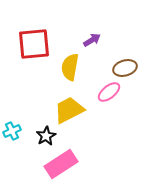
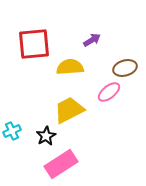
yellow semicircle: rotated 76 degrees clockwise
